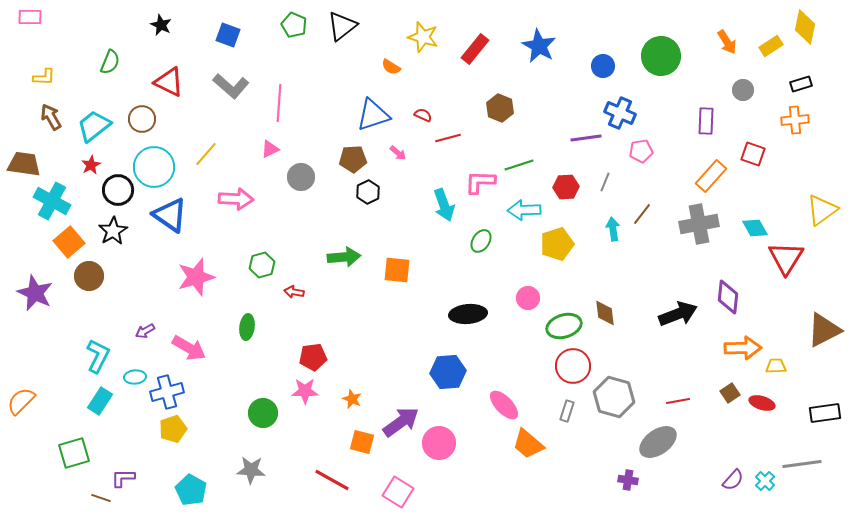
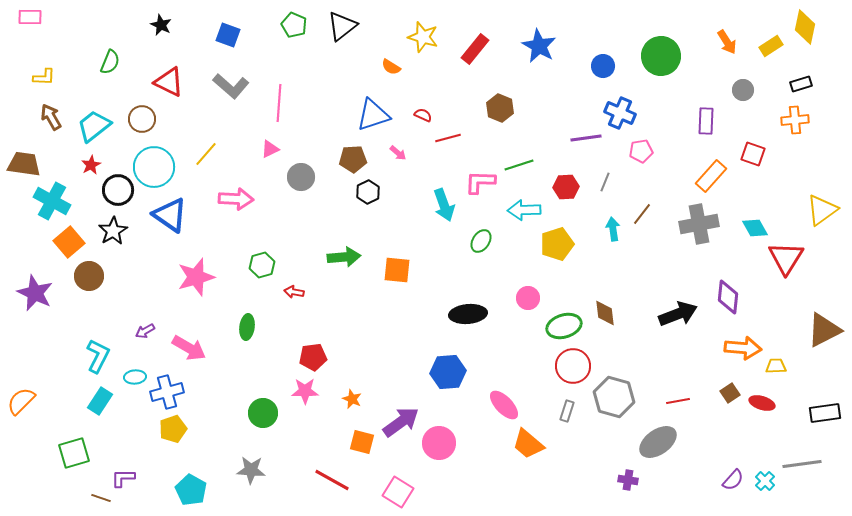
orange arrow at (743, 348): rotated 6 degrees clockwise
